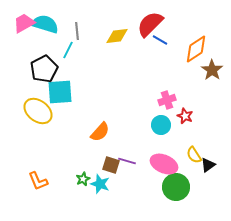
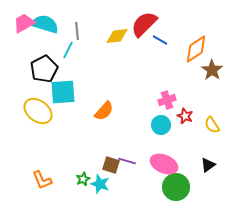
red semicircle: moved 6 px left
cyan square: moved 3 px right
orange semicircle: moved 4 px right, 21 px up
yellow semicircle: moved 18 px right, 30 px up
orange L-shape: moved 4 px right, 1 px up
